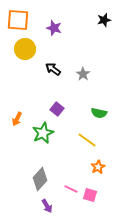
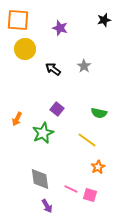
purple star: moved 6 px right
gray star: moved 1 px right, 8 px up
gray diamond: rotated 50 degrees counterclockwise
